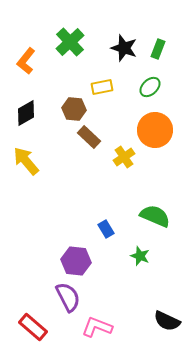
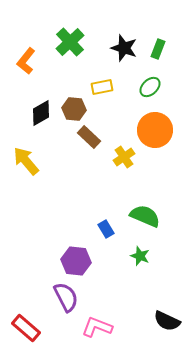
black diamond: moved 15 px right
green semicircle: moved 10 px left
purple semicircle: moved 2 px left
red rectangle: moved 7 px left, 1 px down
